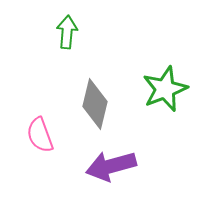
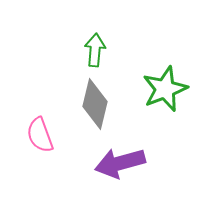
green arrow: moved 28 px right, 18 px down
purple arrow: moved 9 px right, 3 px up
